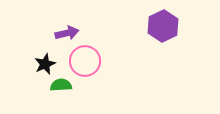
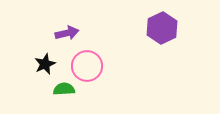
purple hexagon: moved 1 px left, 2 px down
pink circle: moved 2 px right, 5 px down
green semicircle: moved 3 px right, 4 px down
